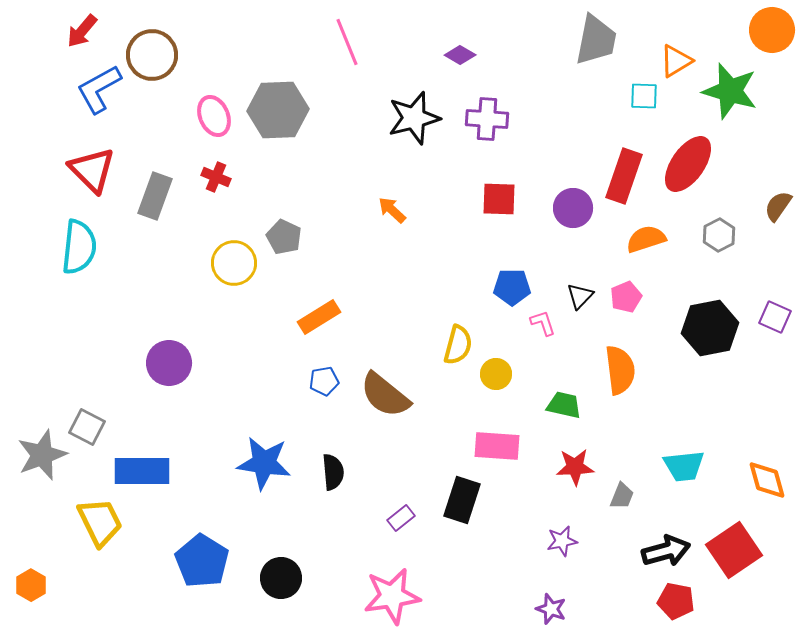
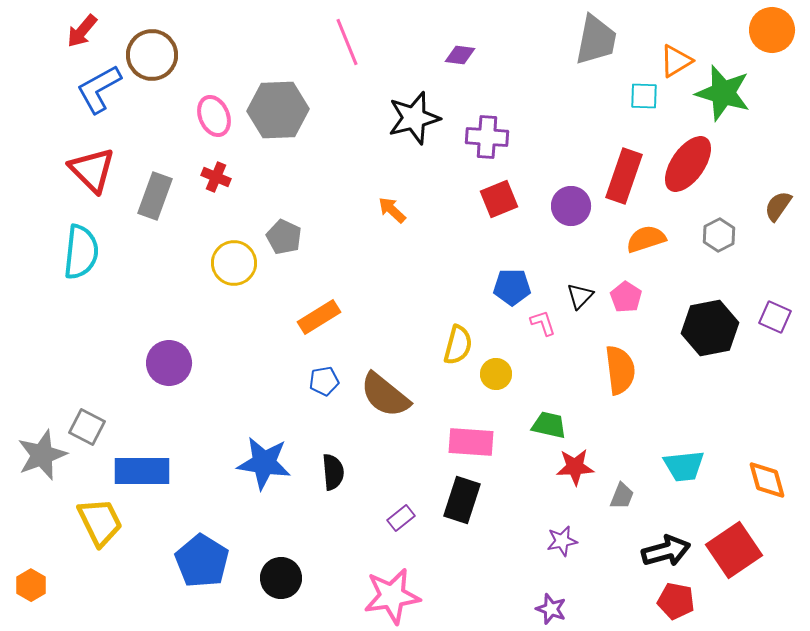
purple diamond at (460, 55): rotated 24 degrees counterclockwise
green star at (730, 91): moved 7 px left, 2 px down
purple cross at (487, 119): moved 18 px down
red square at (499, 199): rotated 24 degrees counterclockwise
purple circle at (573, 208): moved 2 px left, 2 px up
cyan semicircle at (79, 247): moved 2 px right, 5 px down
pink pentagon at (626, 297): rotated 16 degrees counterclockwise
green trapezoid at (564, 405): moved 15 px left, 20 px down
pink rectangle at (497, 446): moved 26 px left, 4 px up
